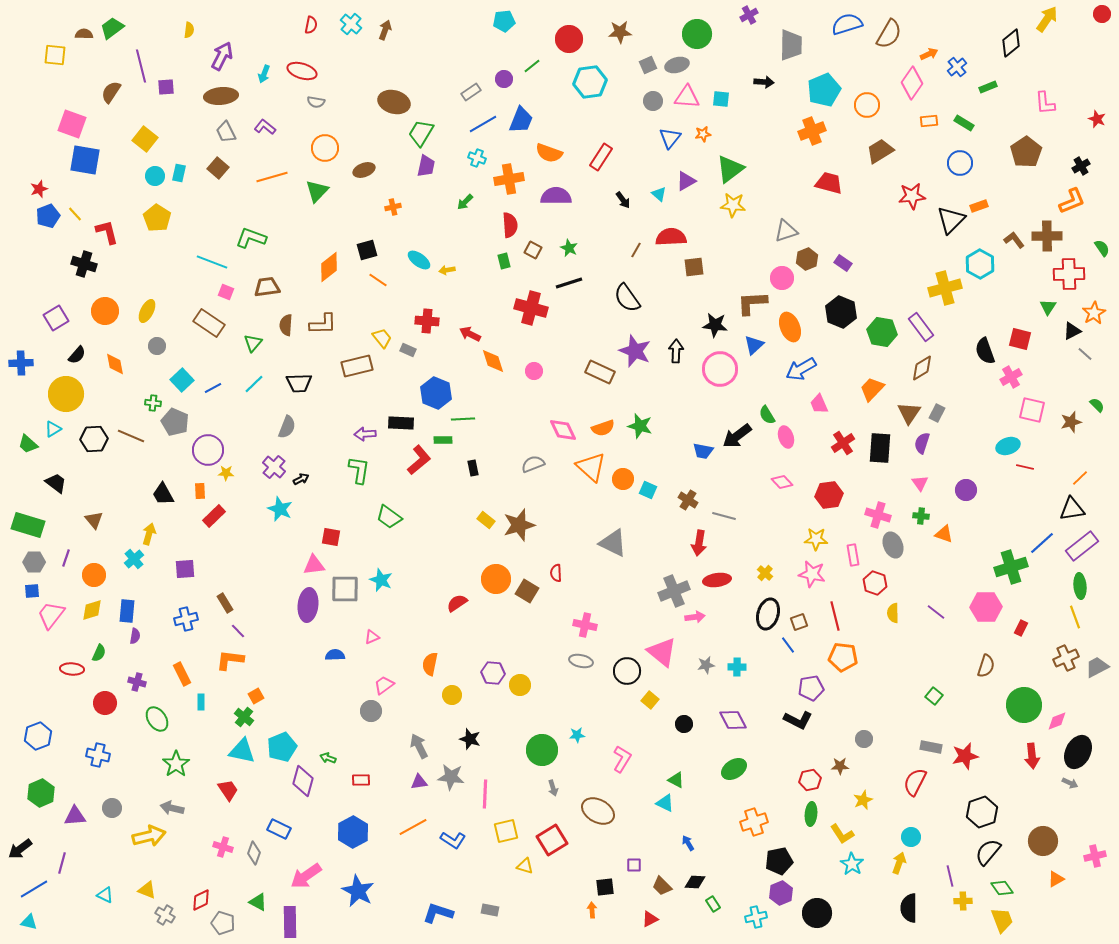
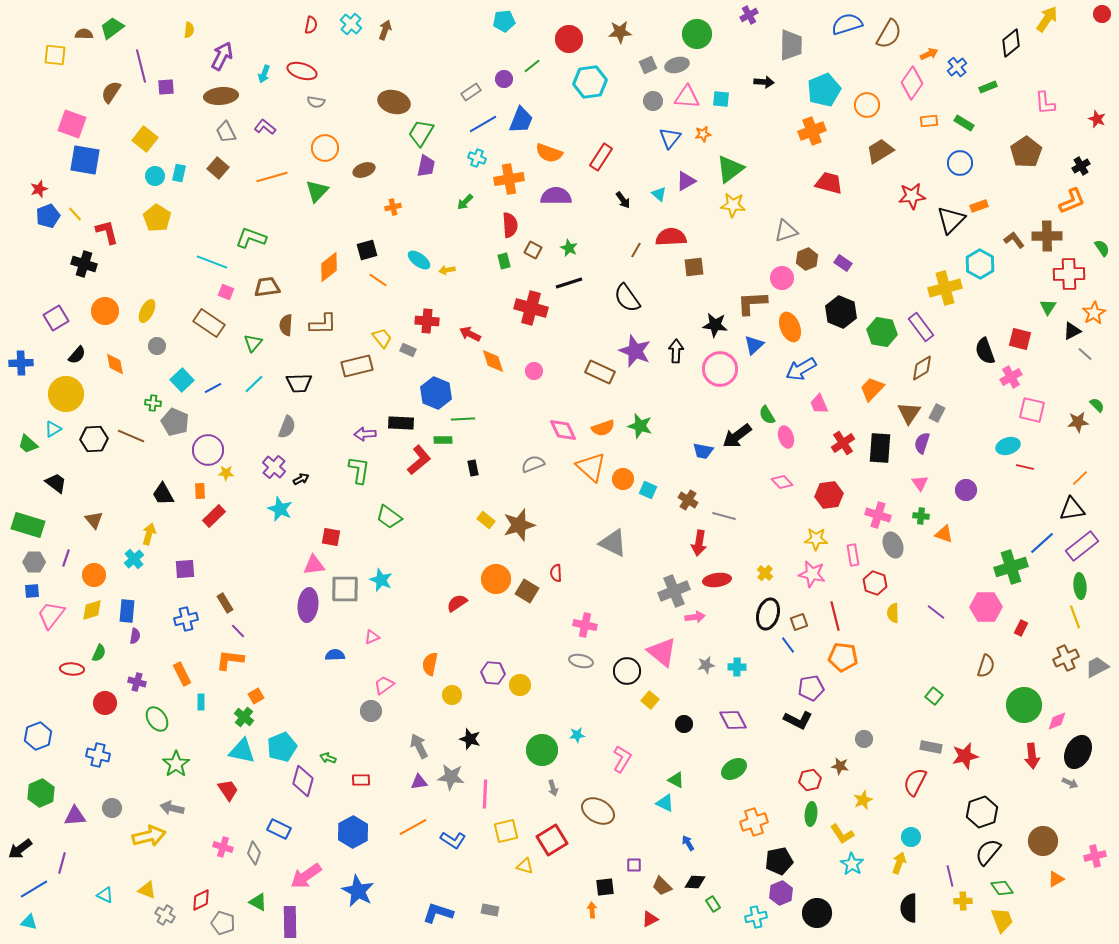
brown star at (1071, 422): moved 7 px right; rotated 10 degrees clockwise
brown star at (840, 766): rotated 12 degrees clockwise
